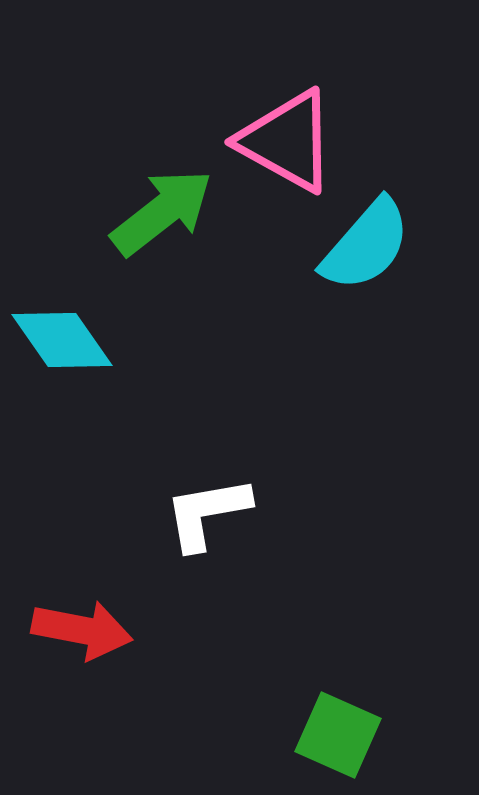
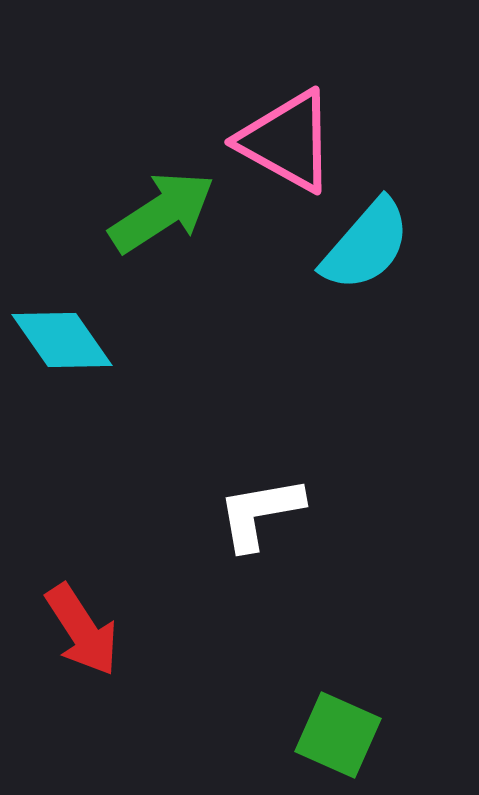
green arrow: rotated 5 degrees clockwise
white L-shape: moved 53 px right
red arrow: rotated 46 degrees clockwise
